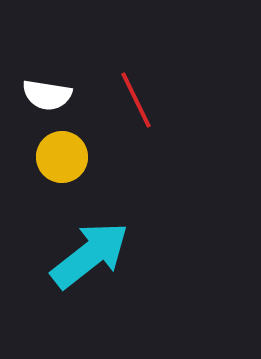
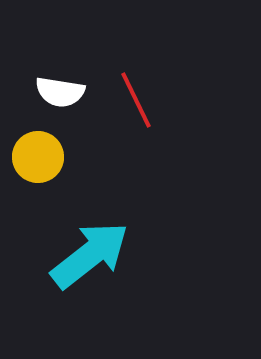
white semicircle: moved 13 px right, 3 px up
yellow circle: moved 24 px left
